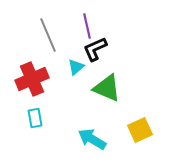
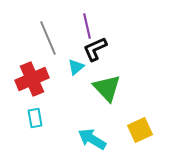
gray line: moved 3 px down
green triangle: rotated 24 degrees clockwise
